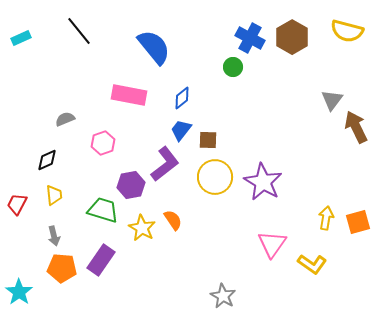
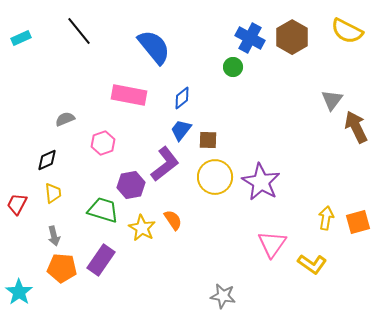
yellow semicircle: rotated 12 degrees clockwise
purple star: moved 2 px left
yellow trapezoid: moved 1 px left, 2 px up
gray star: rotated 20 degrees counterclockwise
